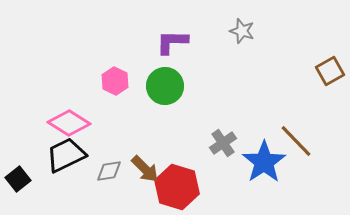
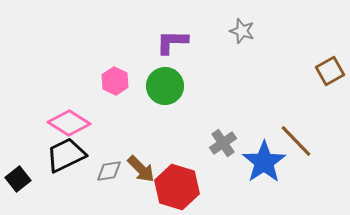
brown arrow: moved 4 px left
